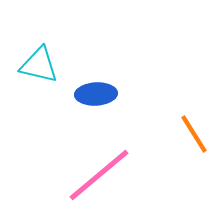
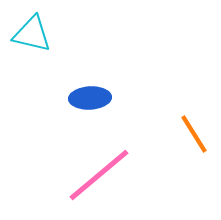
cyan triangle: moved 7 px left, 31 px up
blue ellipse: moved 6 px left, 4 px down
